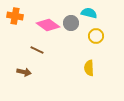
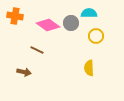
cyan semicircle: rotated 14 degrees counterclockwise
